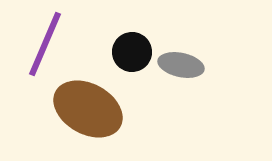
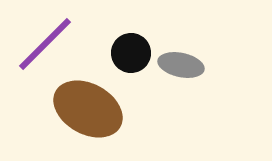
purple line: rotated 22 degrees clockwise
black circle: moved 1 px left, 1 px down
